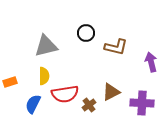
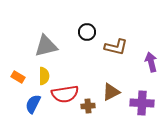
black circle: moved 1 px right, 1 px up
orange rectangle: moved 8 px right, 5 px up; rotated 48 degrees clockwise
brown cross: moved 1 px left, 1 px down; rotated 32 degrees clockwise
